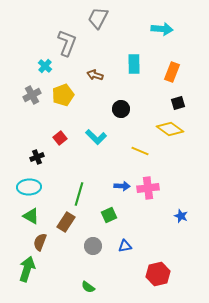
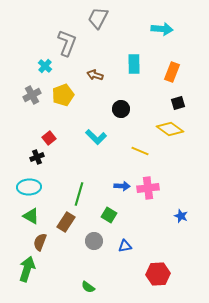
red square: moved 11 px left
green square: rotated 35 degrees counterclockwise
gray circle: moved 1 px right, 5 px up
red hexagon: rotated 10 degrees clockwise
